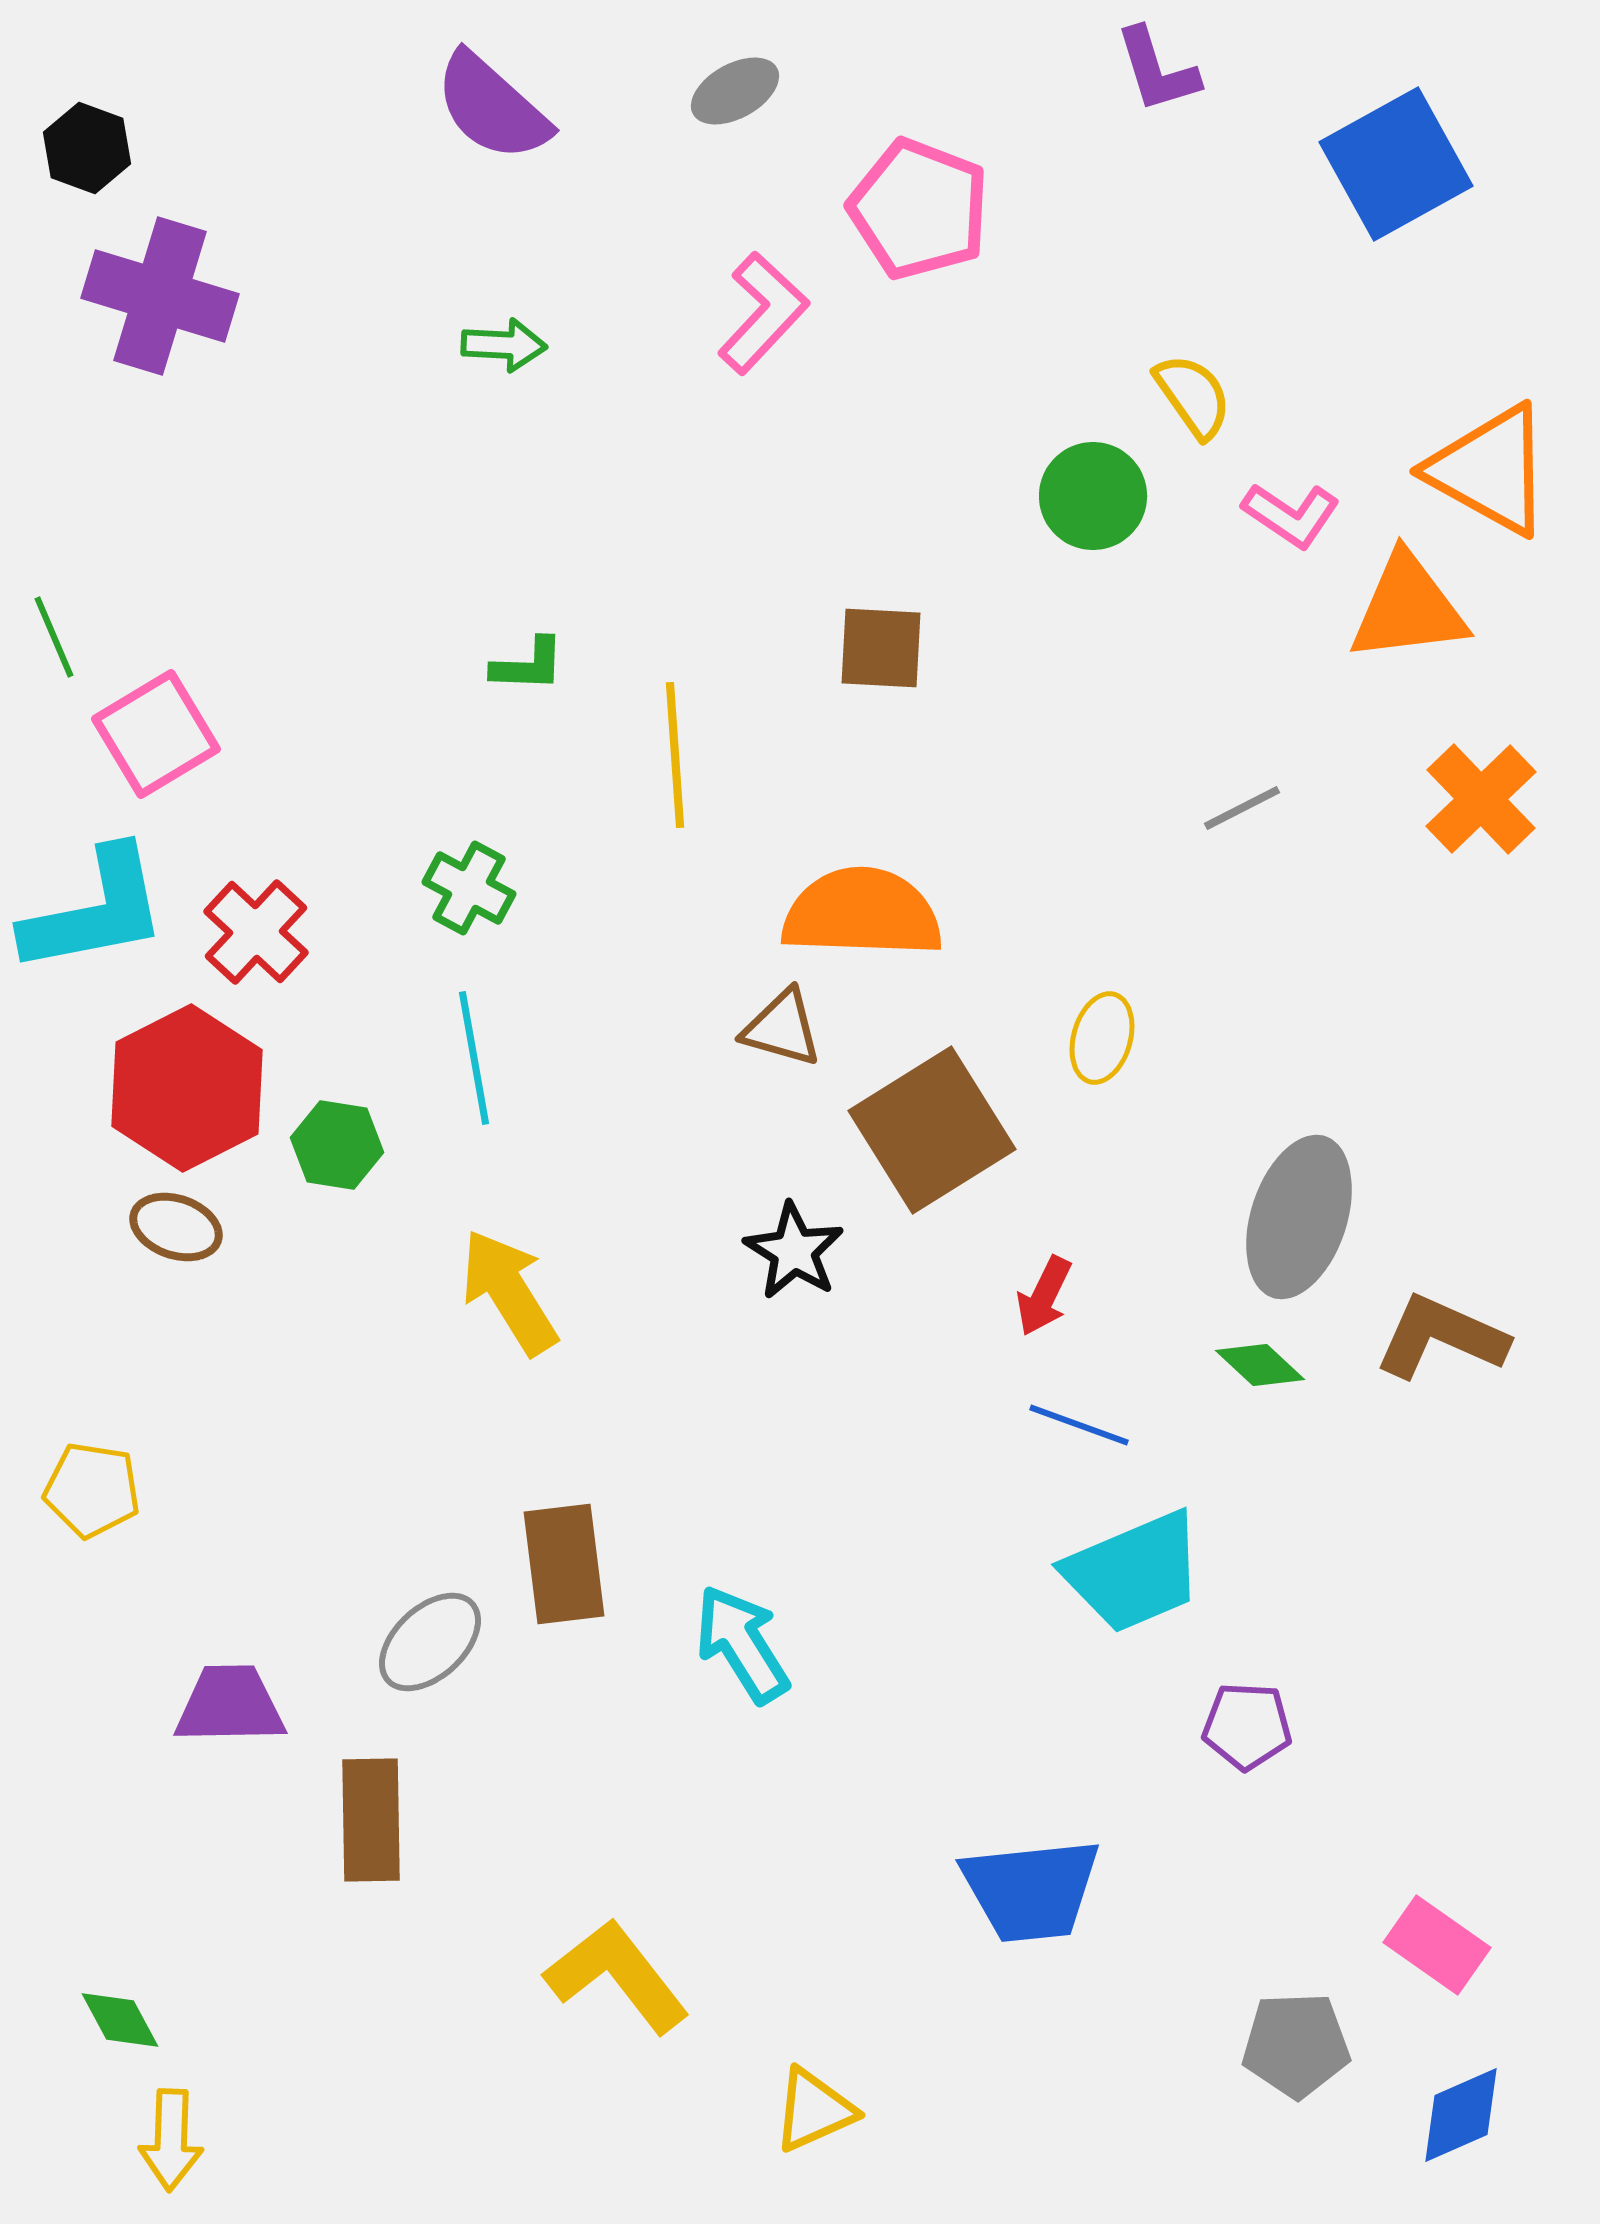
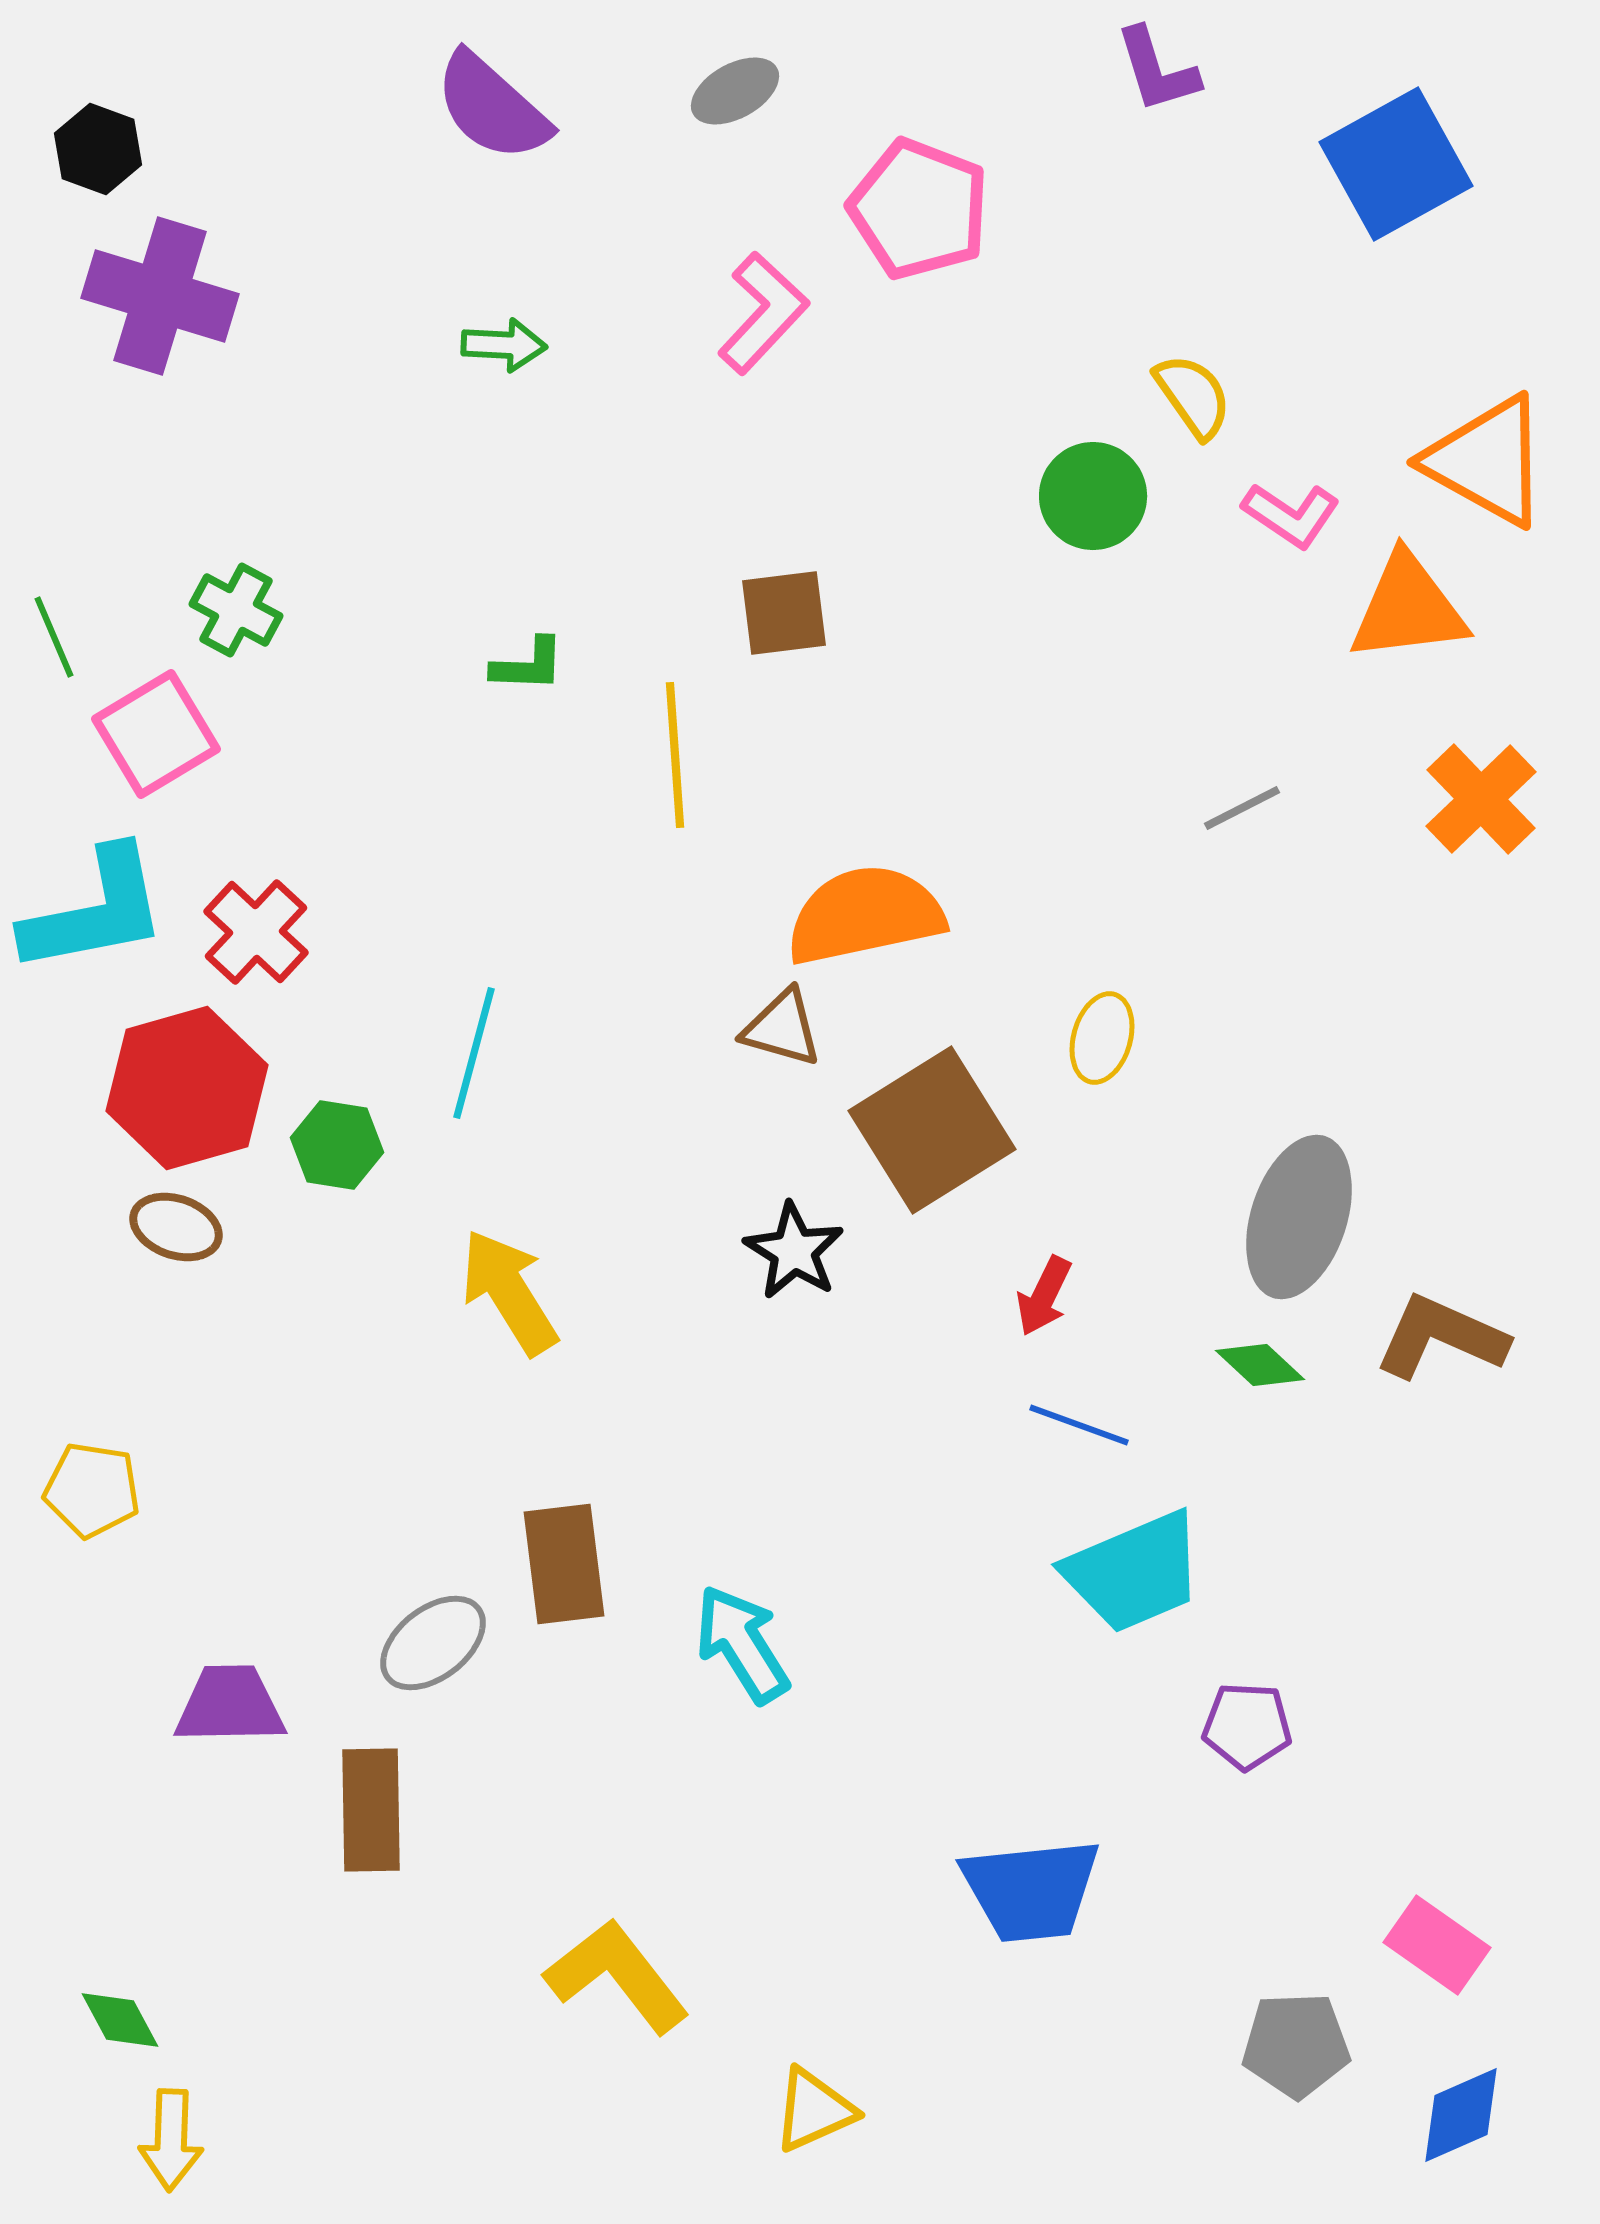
black hexagon at (87, 148): moved 11 px right, 1 px down
orange triangle at (1490, 470): moved 3 px left, 9 px up
brown square at (881, 648): moved 97 px left, 35 px up; rotated 10 degrees counterclockwise
green cross at (469, 888): moved 233 px left, 278 px up
orange semicircle at (862, 913): moved 3 px right, 2 px down; rotated 14 degrees counterclockwise
cyan line at (474, 1058): moved 5 px up; rotated 25 degrees clockwise
red hexagon at (187, 1088): rotated 11 degrees clockwise
gray ellipse at (430, 1642): moved 3 px right, 1 px down; rotated 5 degrees clockwise
brown rectangle at (371, 1820): moved 10 px up
